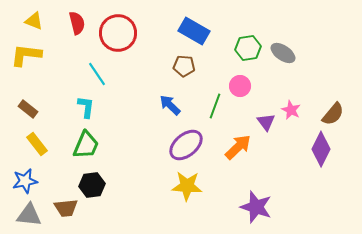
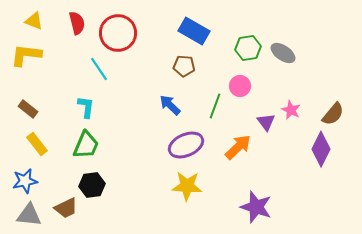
cyan line: moved 2 px right, 5 px up
purple ellipse: rotated 16 degrees clockwise
brown trapezoid: rotated 20 degrees counterclockwise
